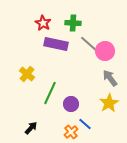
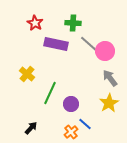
red star: moved 8 px left
